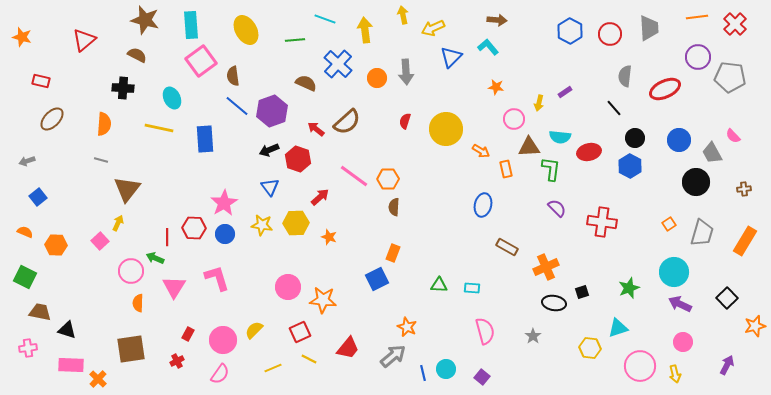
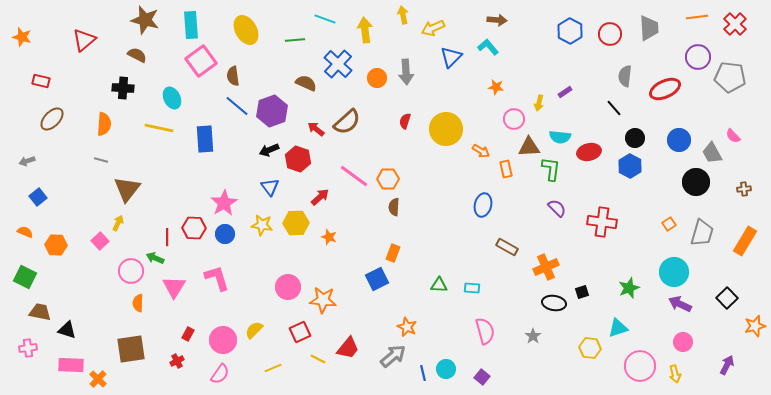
yellow line at (309, 359): moved 9 px right
